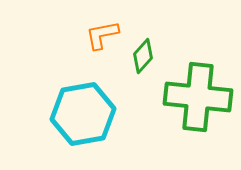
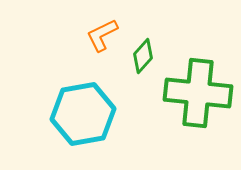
orange L-shape: rotated 15 degrees counterclockwise
green cross: moved 4 px up
